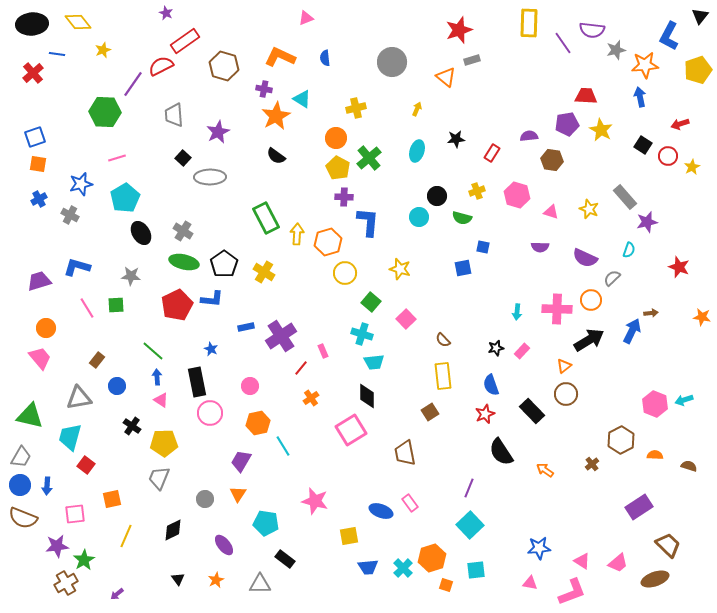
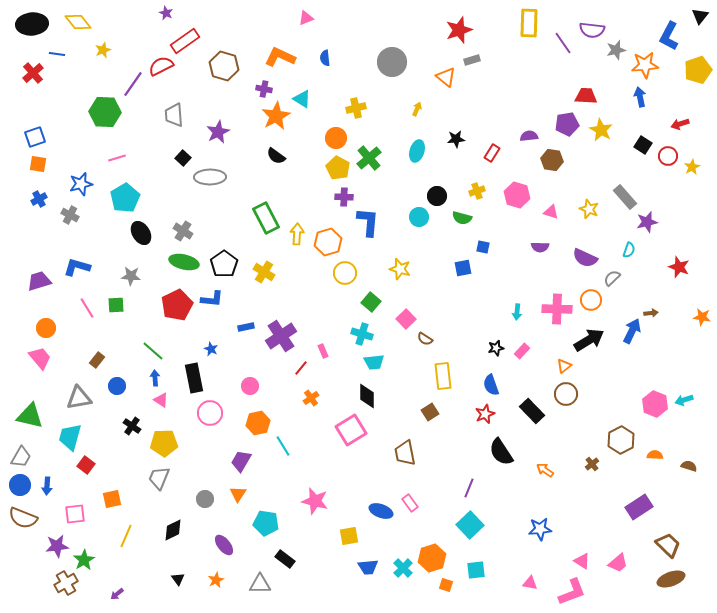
brown semicircle at (443, 340): moved 18 px left, 1 px up; rotated 14 degrees counterclockwise
blue arrow at (157, 377): moved 2 px left, 1 px down
black rectangle at (197, 382): moved 3 px left, 4 px up
blue star at (539, 548): moved 1 px right, 19 px up
brown ellipse at (655, 579): moved 16 px right
